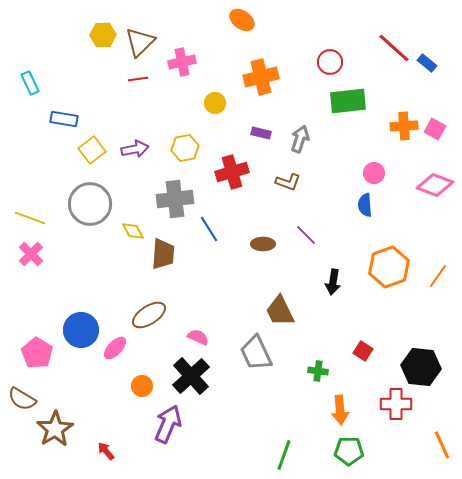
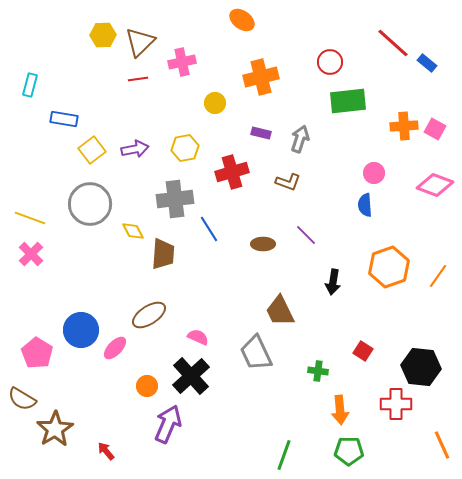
red line at (394, 48): moved 1 px left, 5 px up
cyan rectangle at (30, 83): moved 2 px down; rotated 40 degrees clockwise
orange circle at (142, 386): moved 5 px right
